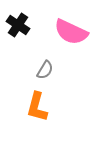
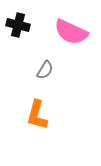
black cross: rotated 20 degrees counterclockwise
orange L-shape: moved 8 px down
